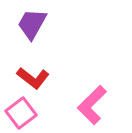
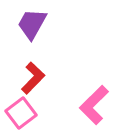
red L-shape: rotated 84 degrees counterclockwise
pink L-shape: moved 2 px right
